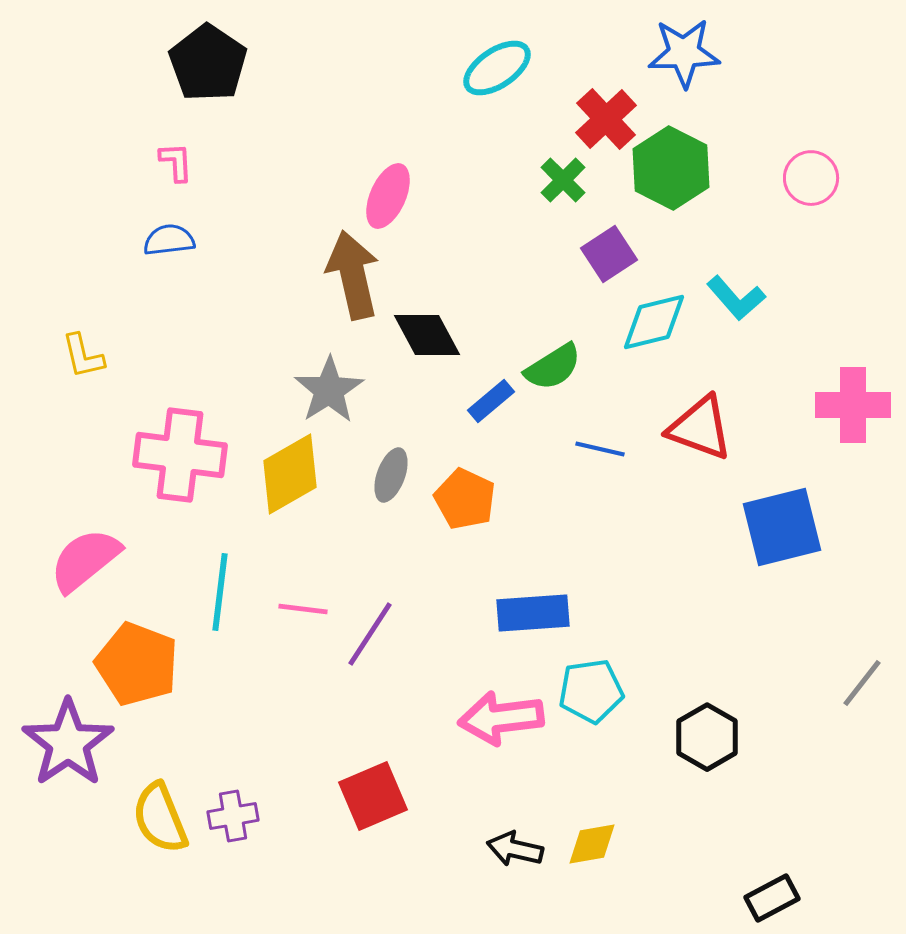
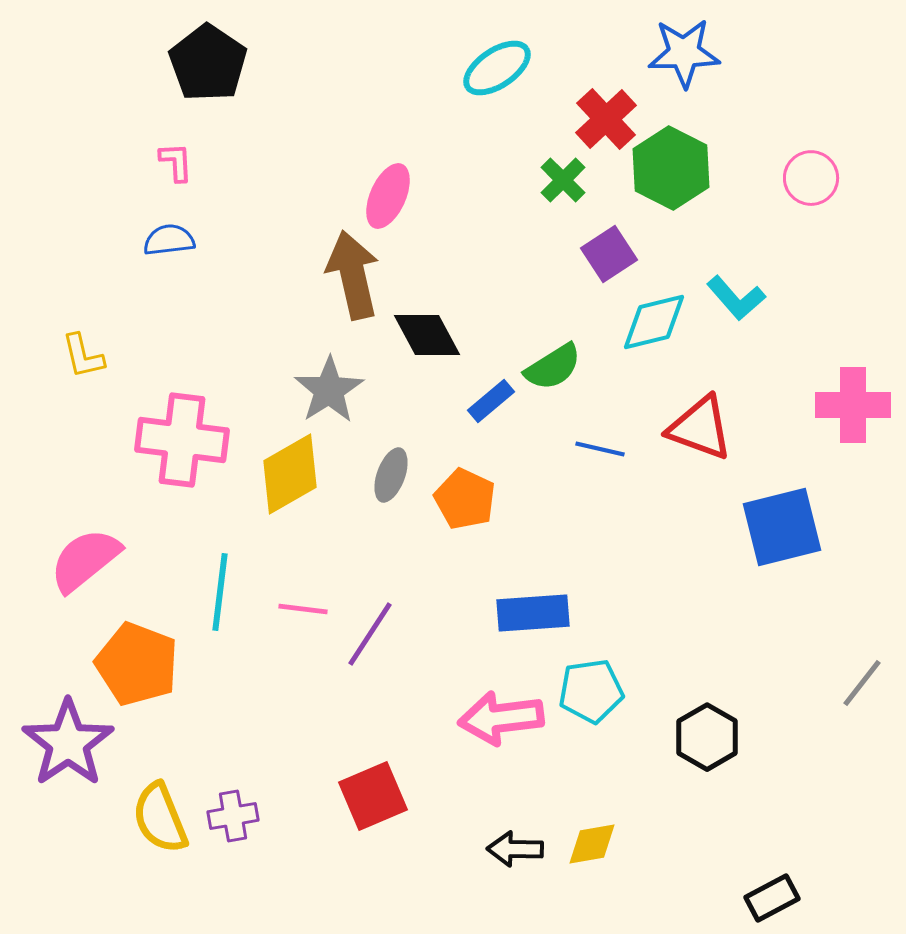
pink cross at (180, 455): moved 2 px right, 15 px up
black arrow at (515, 849): rotated 12 degrees counterclockwise
